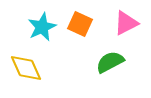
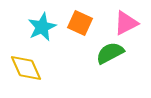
orange square: moved 1 px up
green semicircle: moved 9 px up
